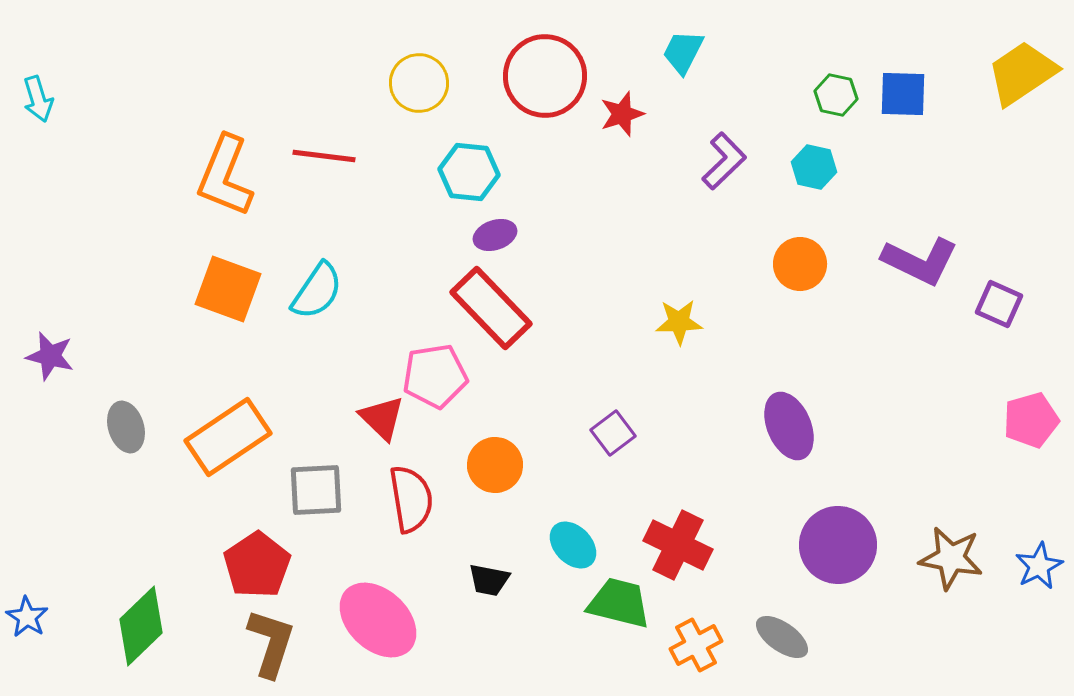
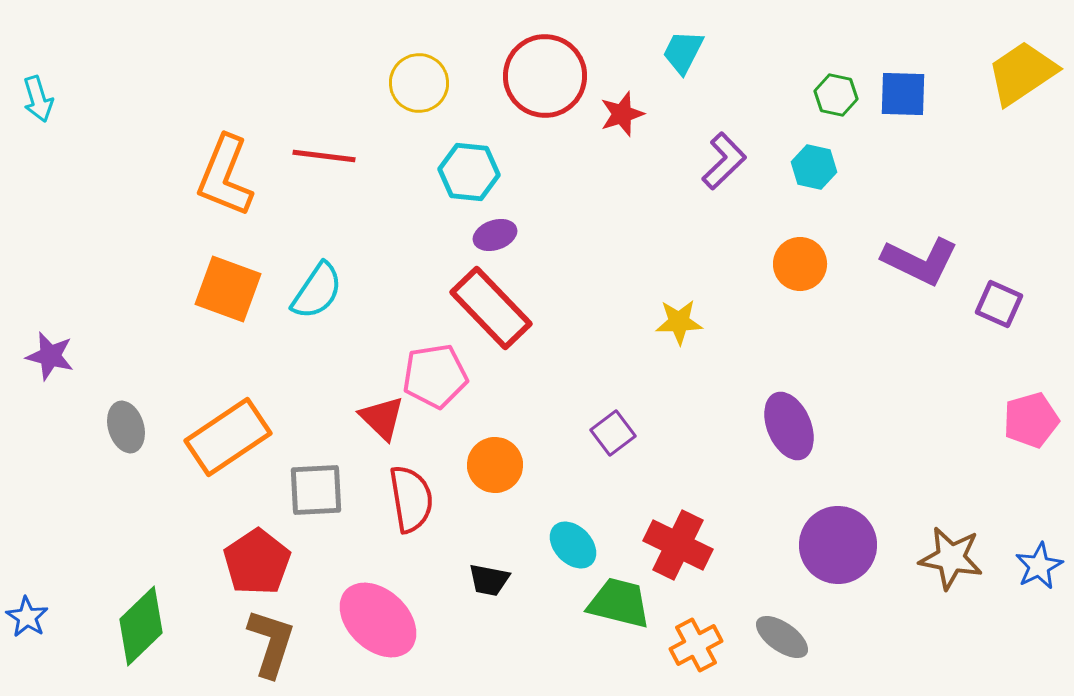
red pentagon at (257, 565): moved 3 px up
